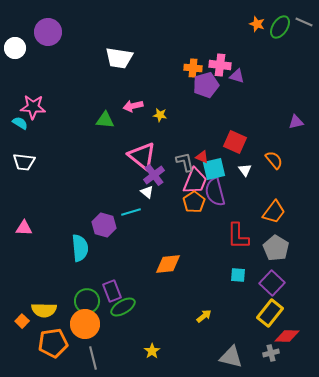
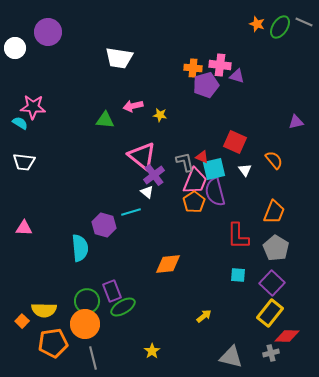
orange trapezoid at (274, 212): rotated 15 degrees counterclockwise
